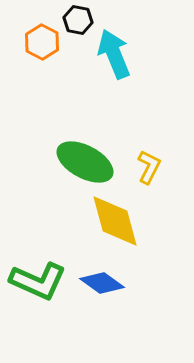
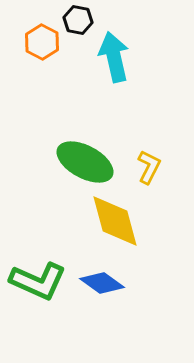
cyan arrow: moved 3 px down; rotated 9 degrees clockwise
